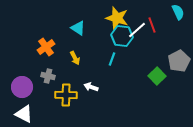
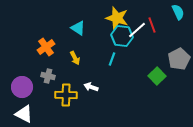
gray pentagon: moved 2 px up
